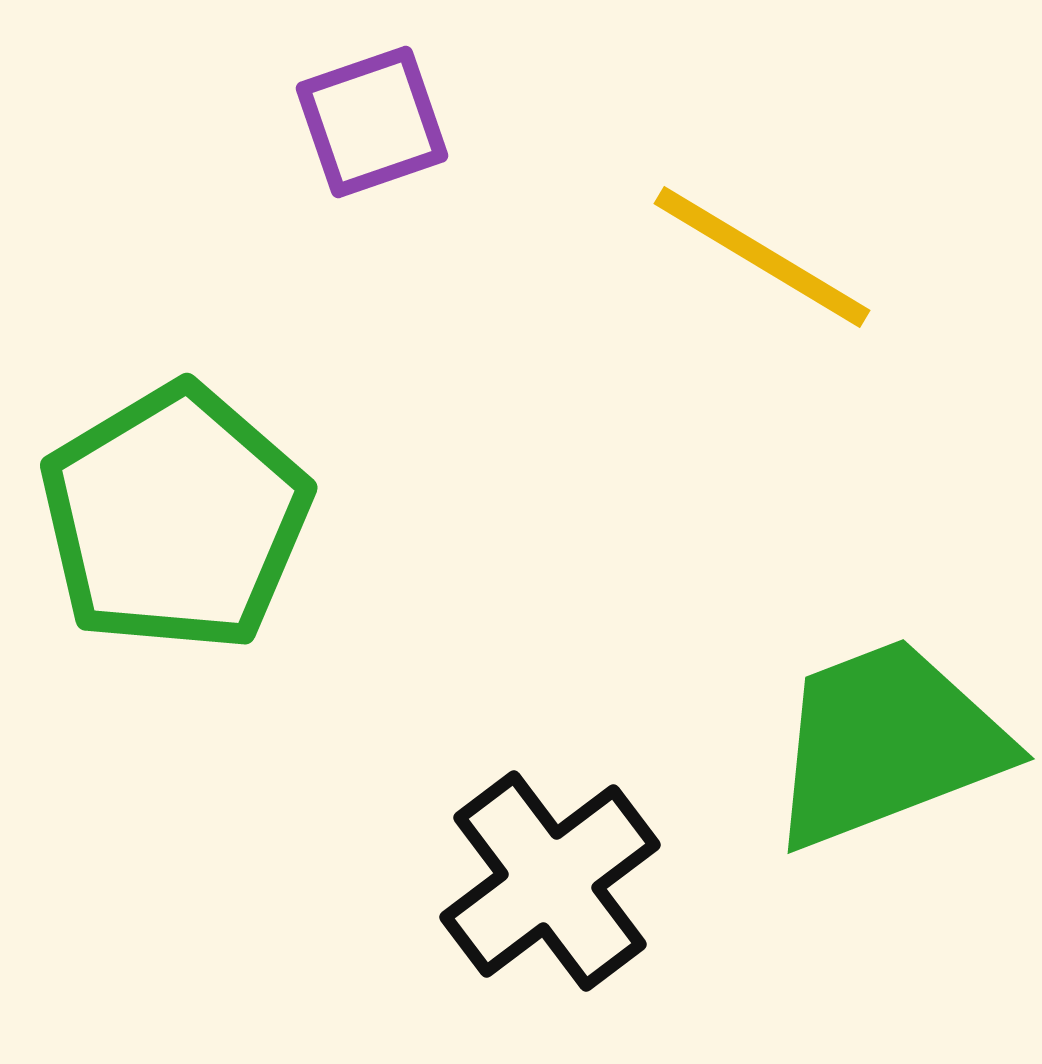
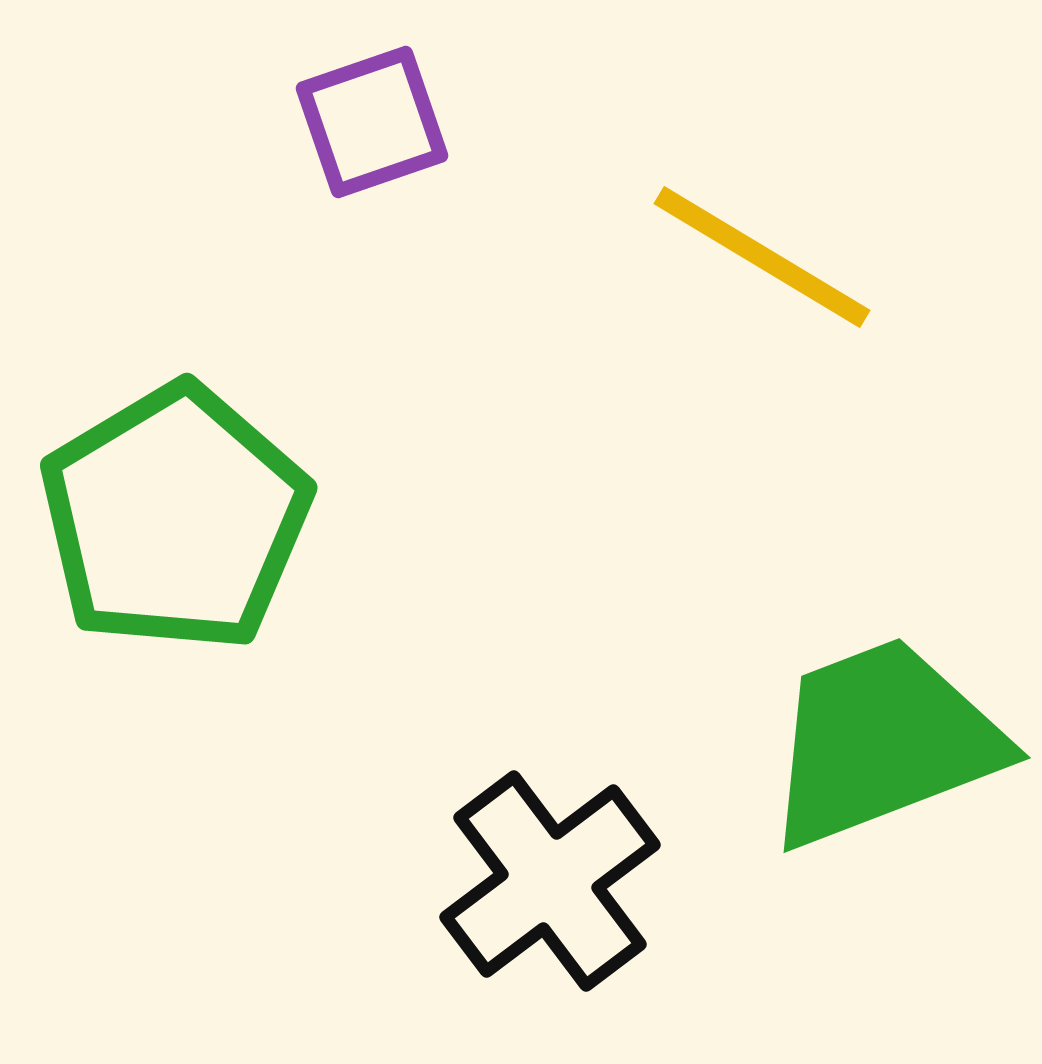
green trapezoid: moved 4 px left, 1 px up
